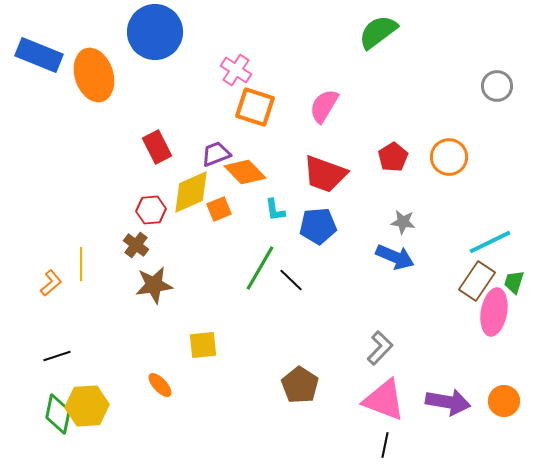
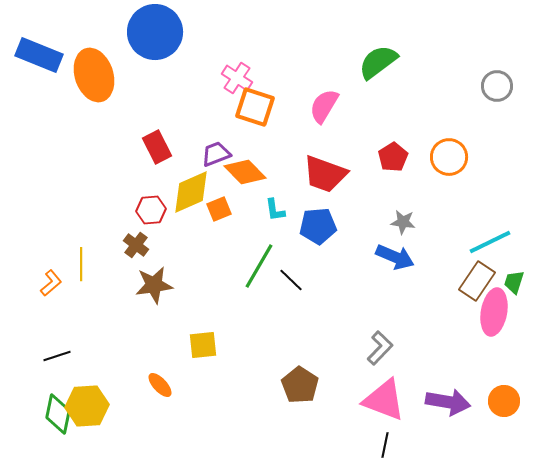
green semicircle at (378, 32): moved 30 px down
pink cross at (236, 70): moved 1 px right, 8 px down
green line at (260, 268): moved 1 px left, 2 px up
